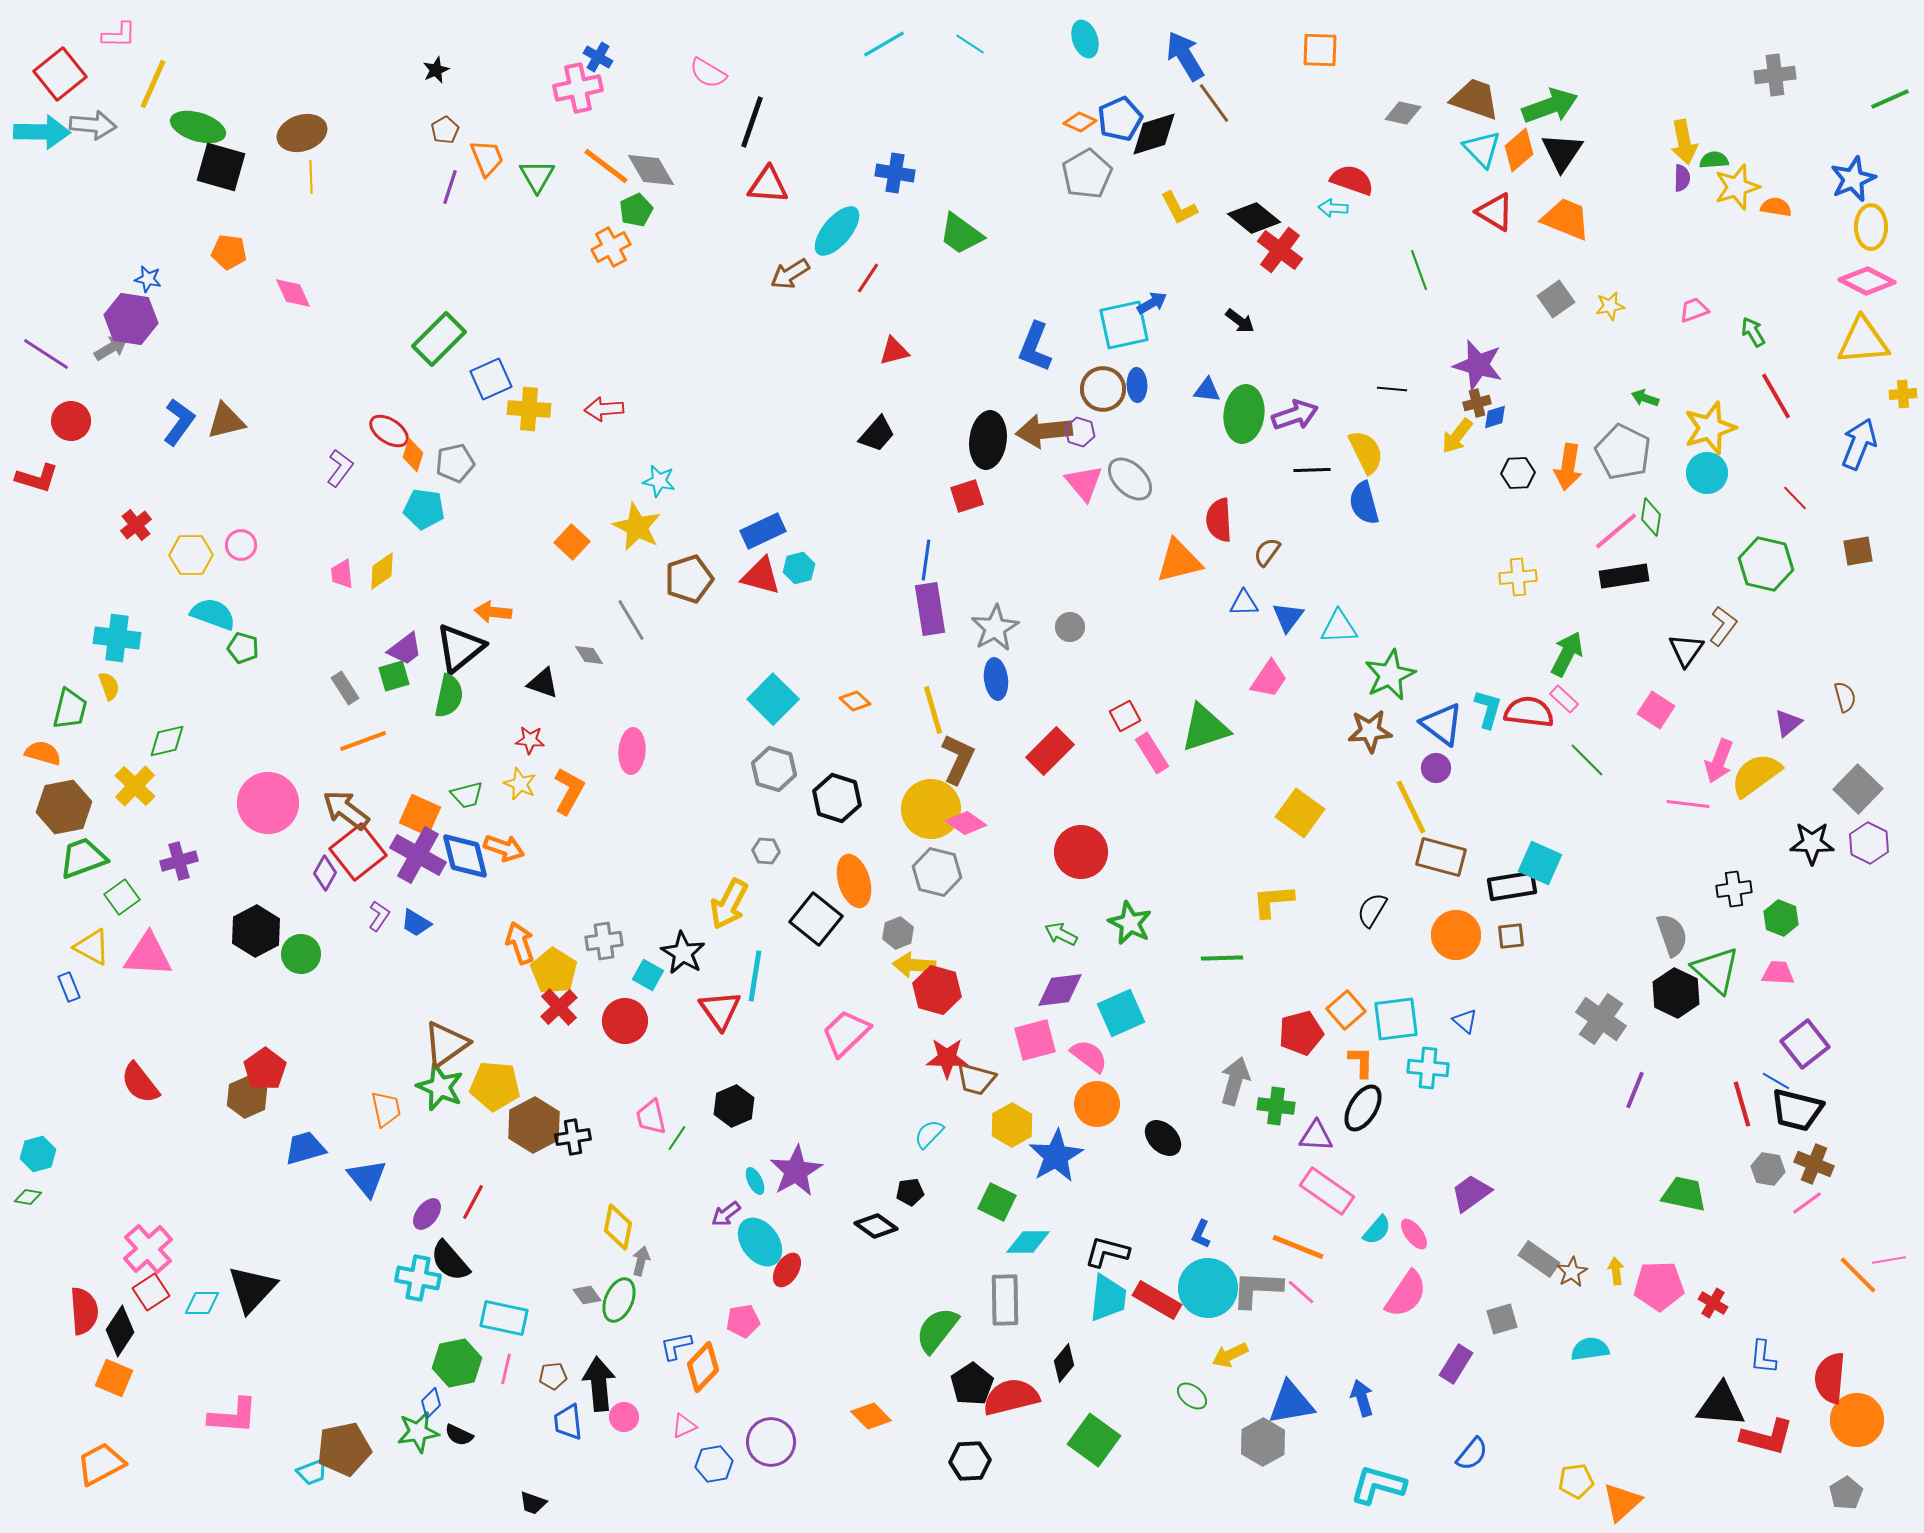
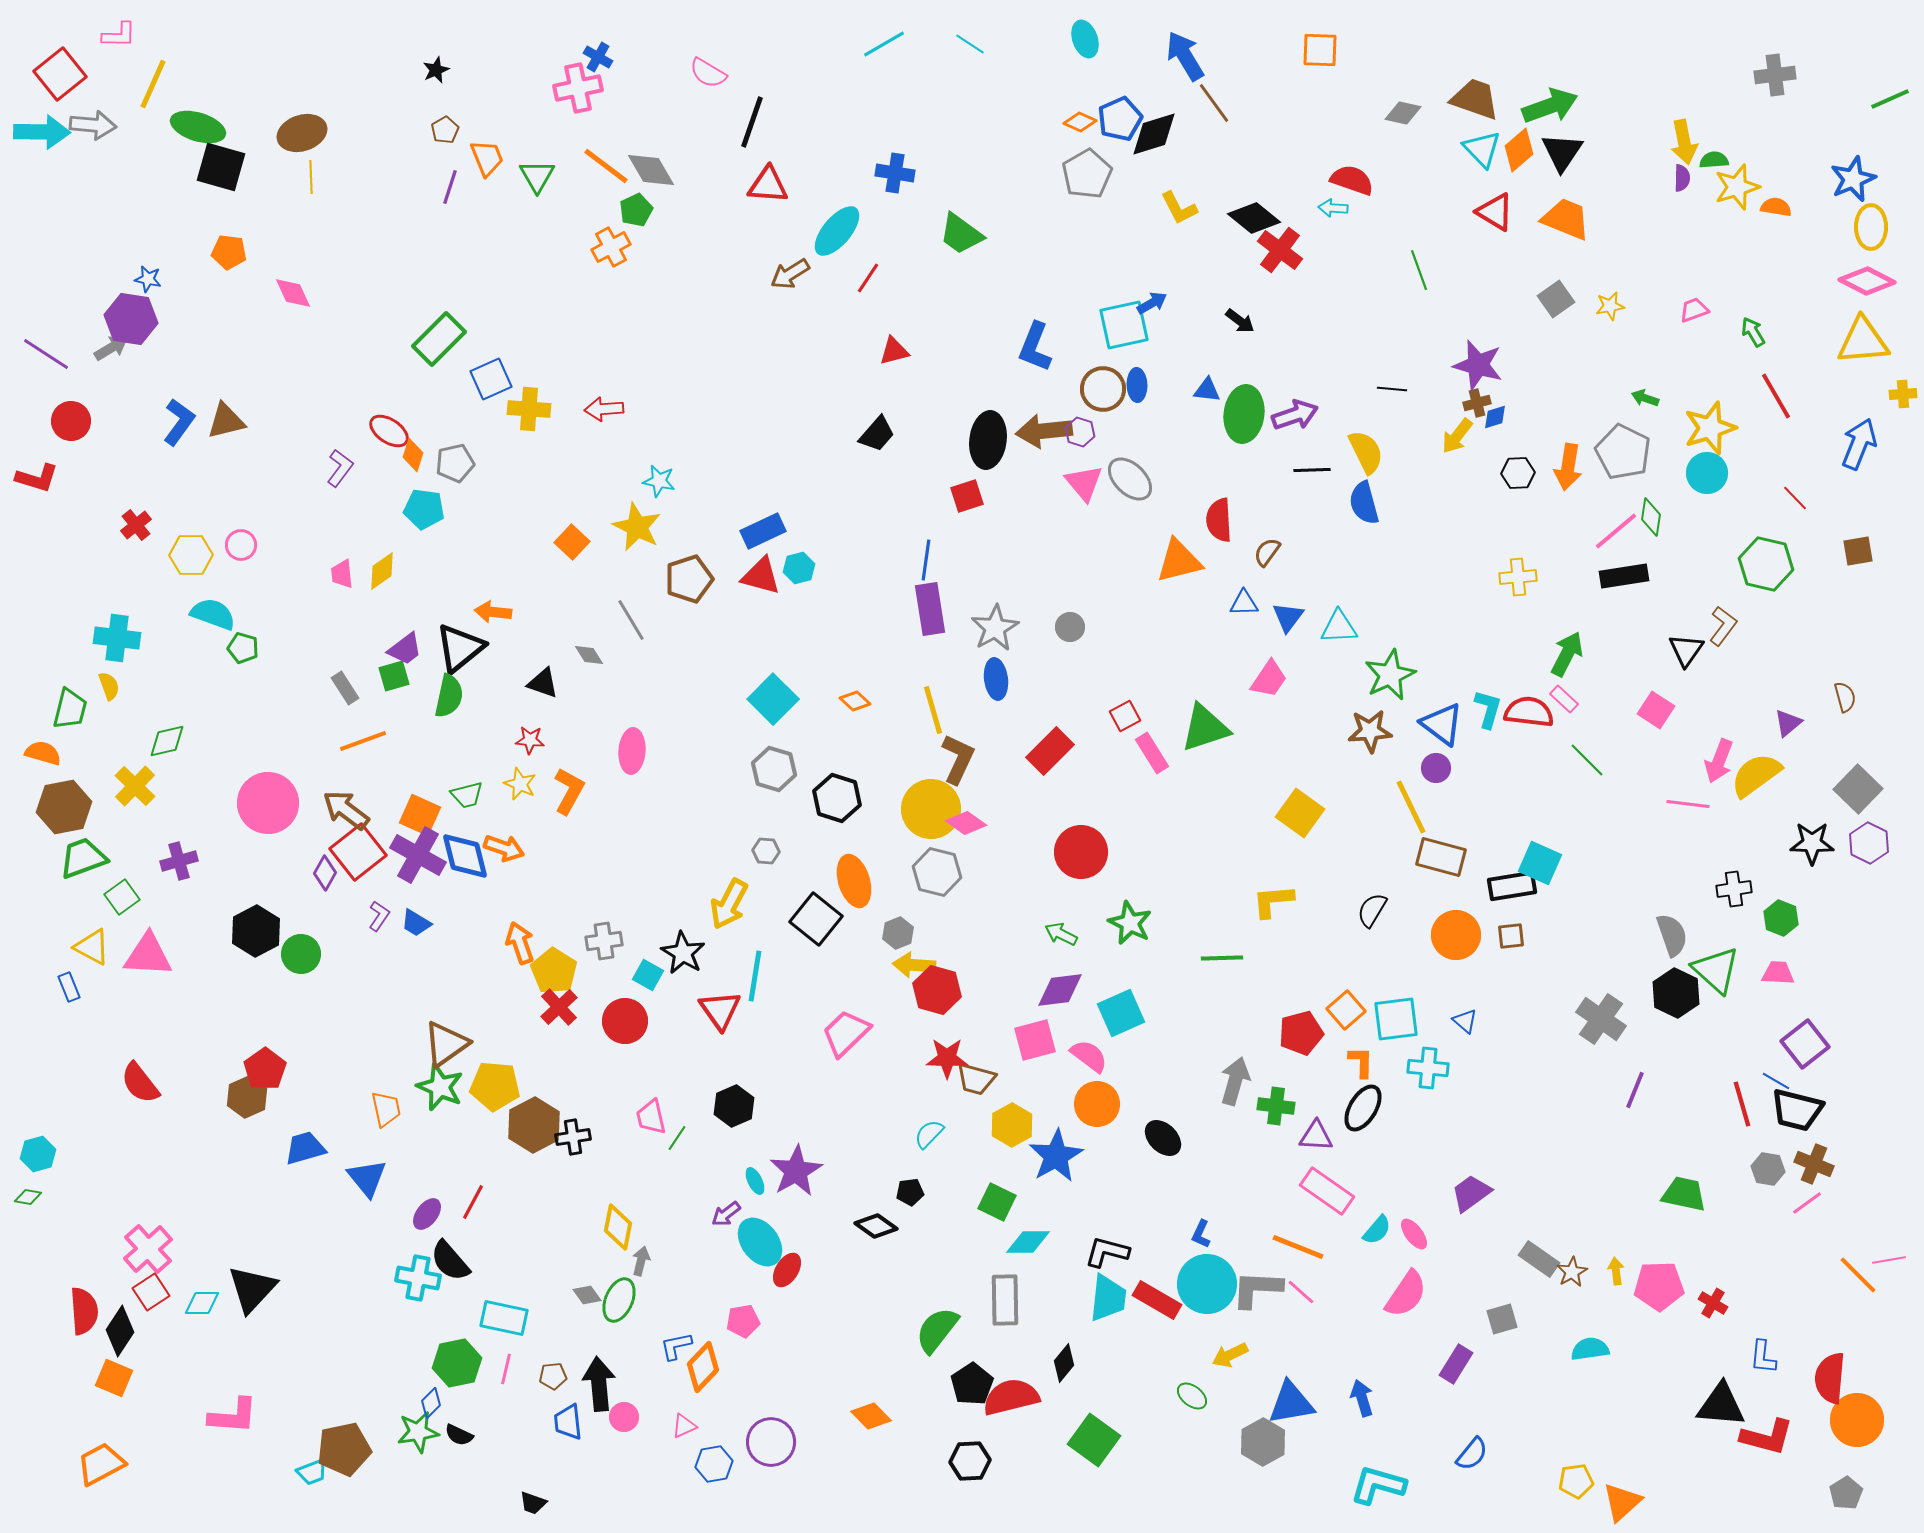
cyan circle at (1208, 1288): moved 1 px left, 4 px up
